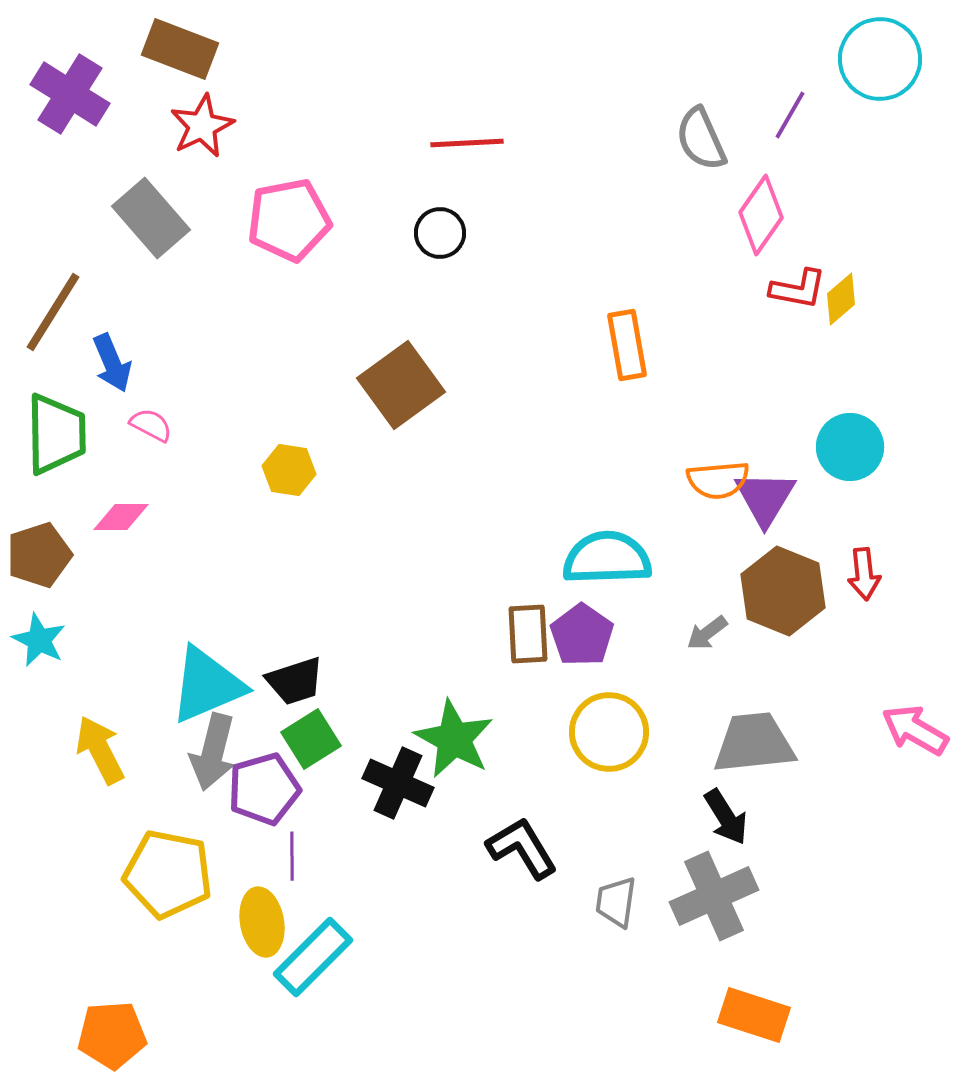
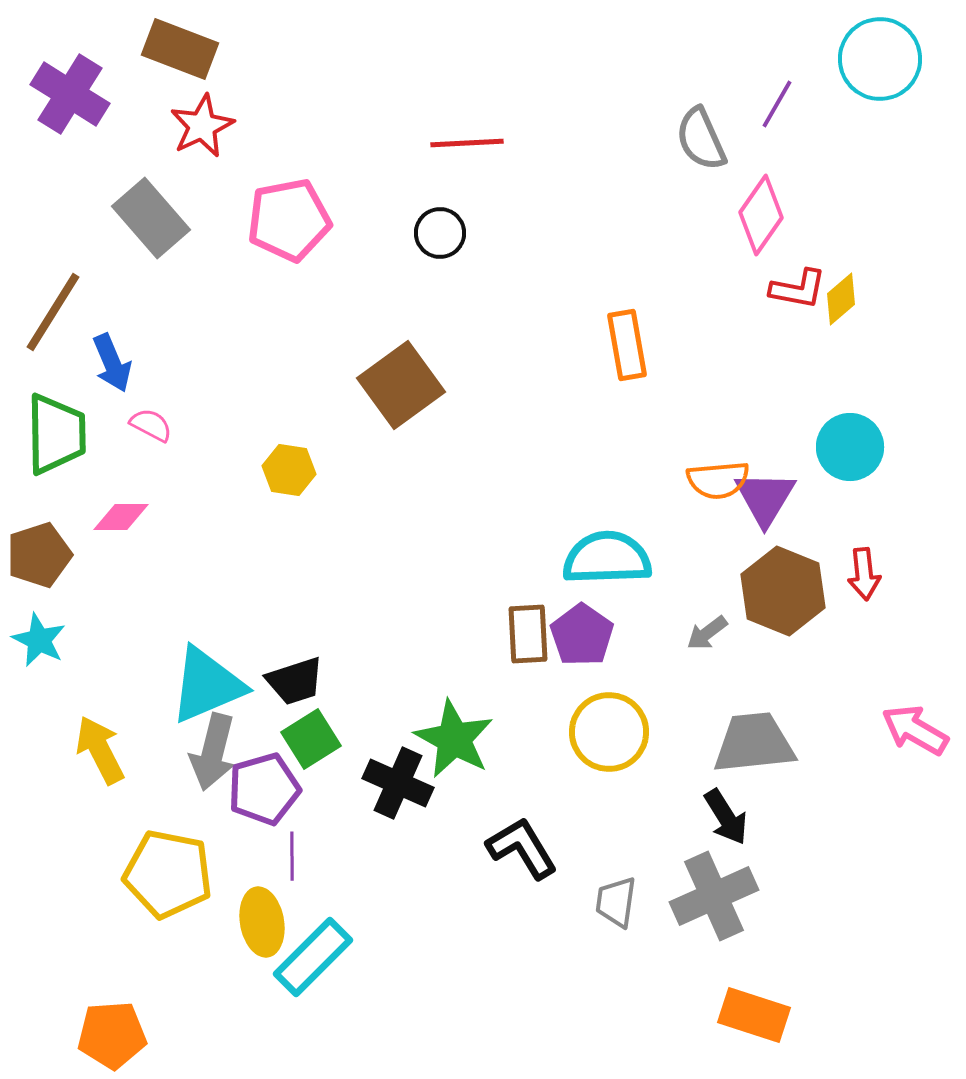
purple line at (790, 115): moved 13 px left, 11 px up
